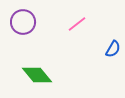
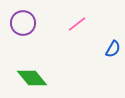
purple circle: moved 1 px down
green diamond: moved 5 px left, 3 px down
